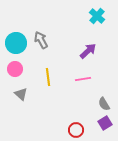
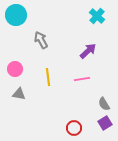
cyan circle: moved 28 px up
pink line: moved 1 px left
gray triangle: moved 2 px left; rotated 32 degrees counterclockwise
red circle: moved 2 px left, 2 px up
